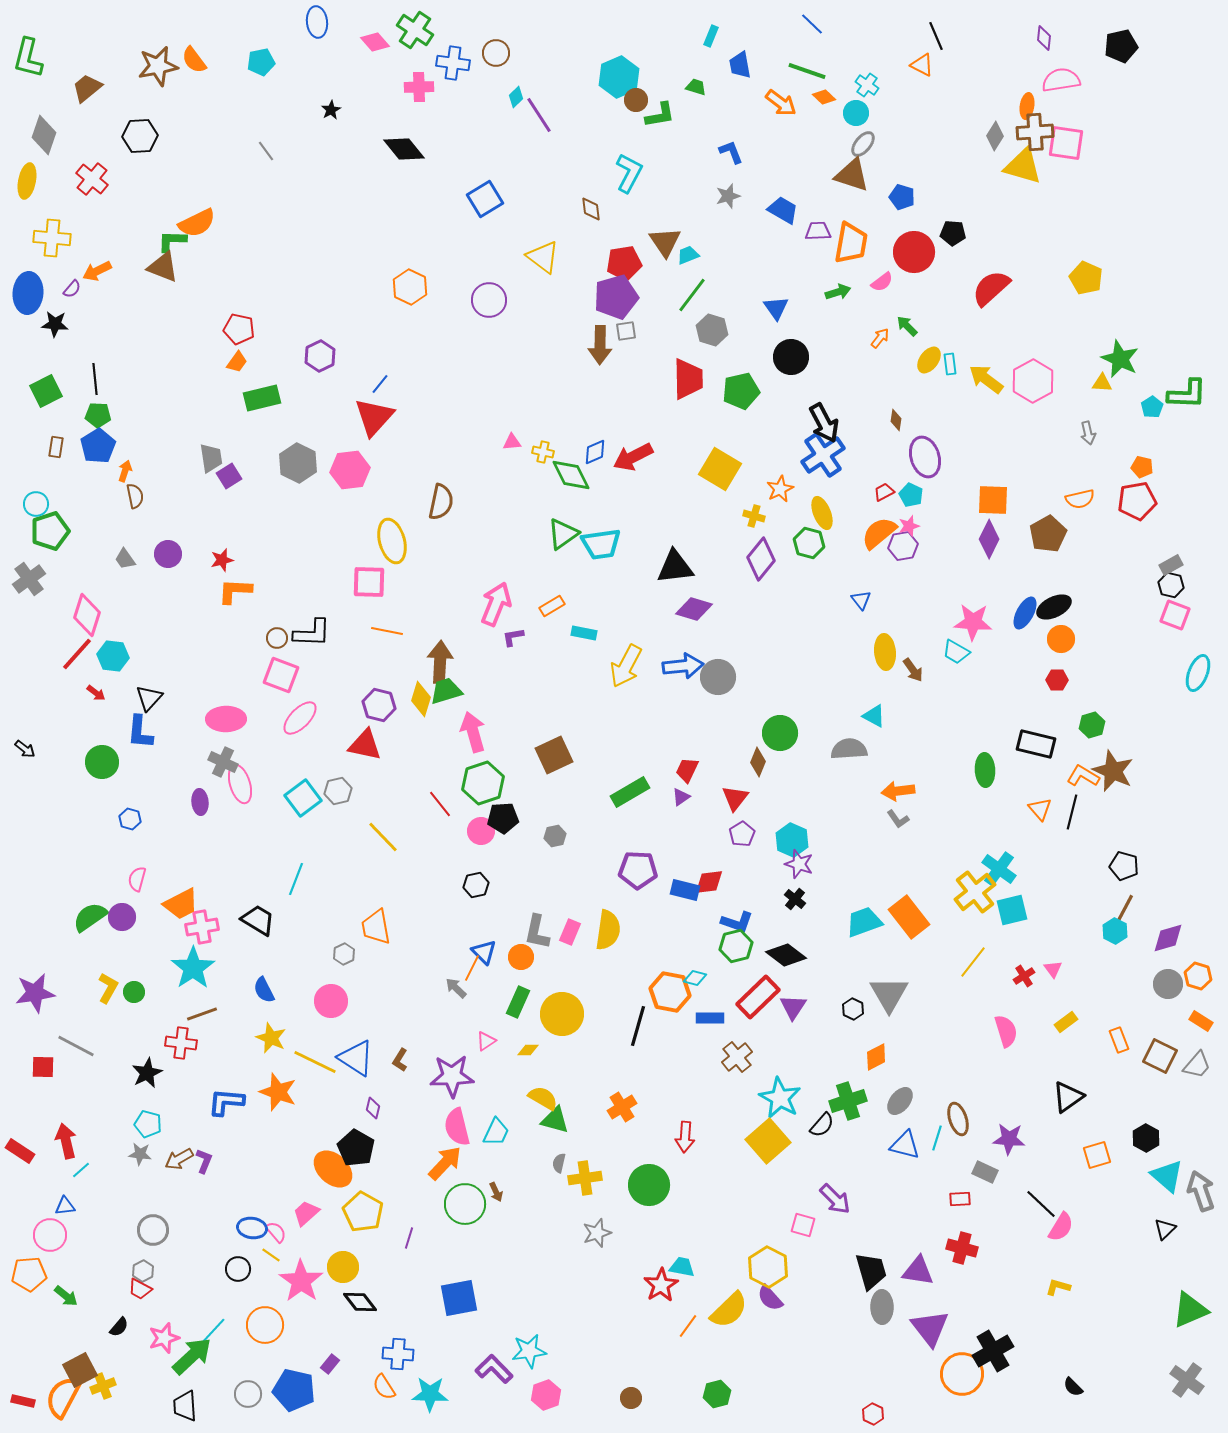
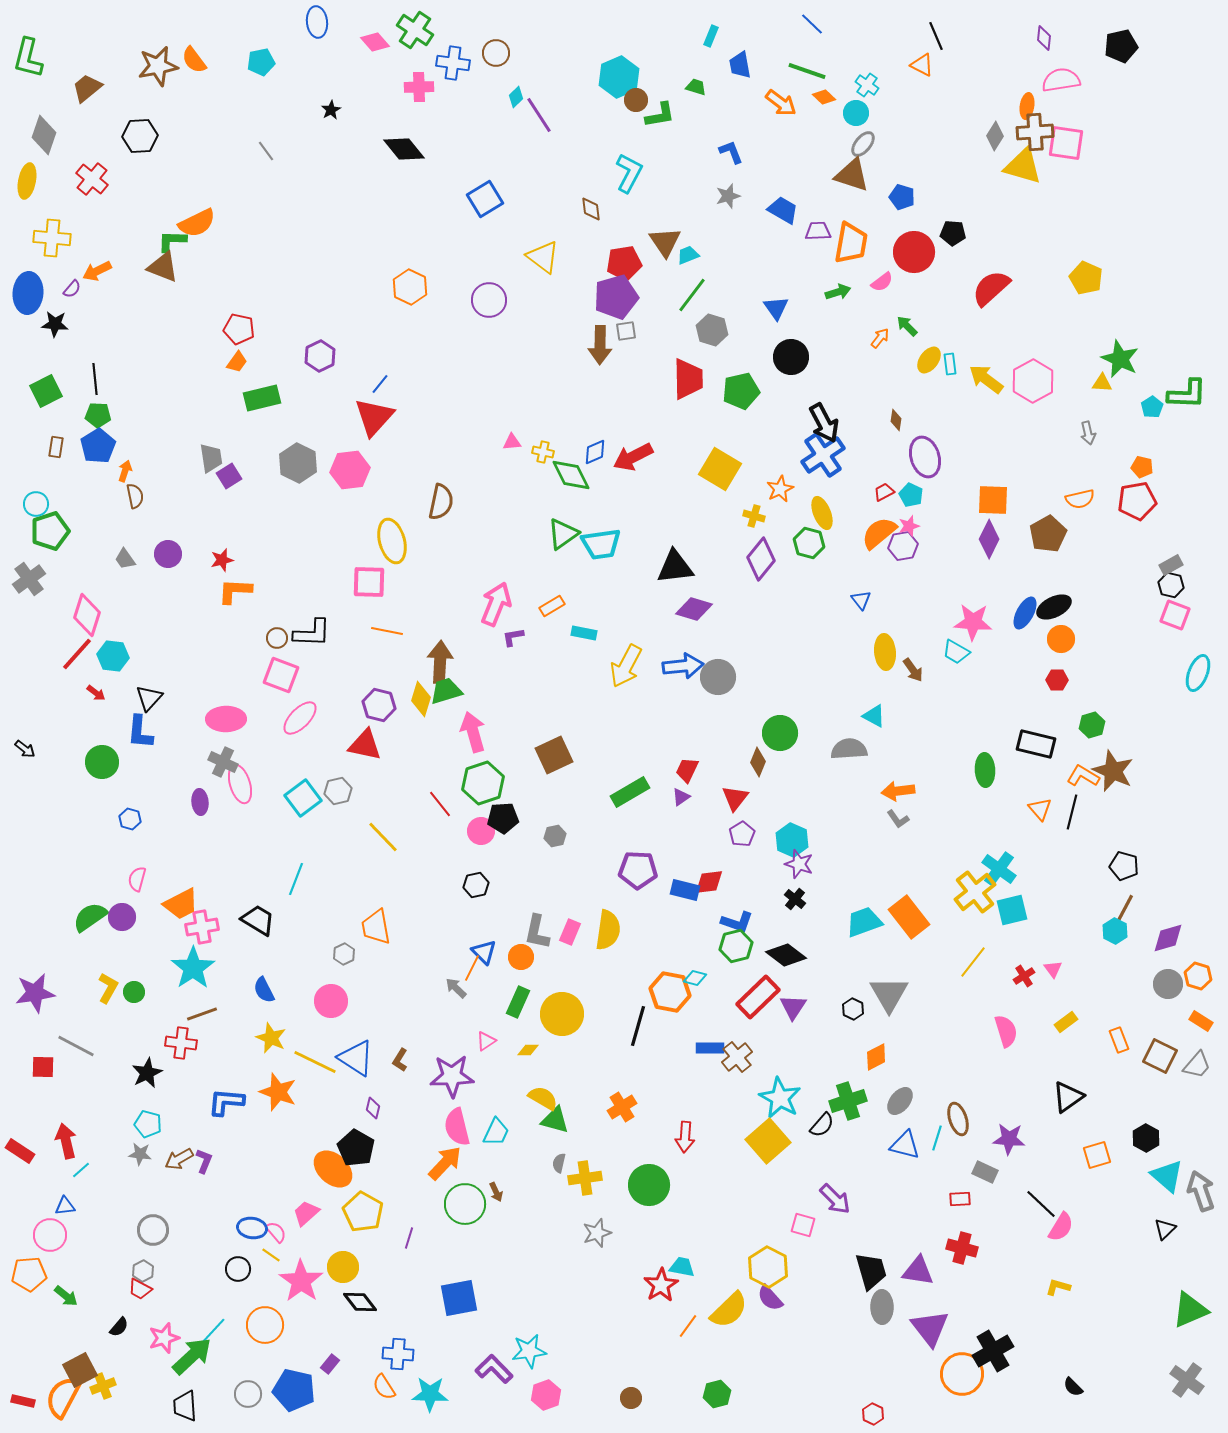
blue rectangle at (710, 1018): moved 30 px down
